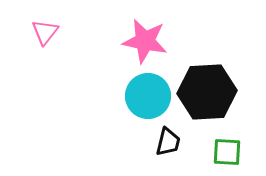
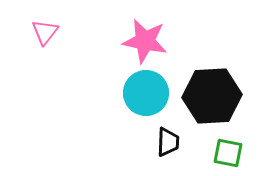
black hexagon: moved 5 px right, 4 px down
cyan circle: moved 2 px left, 3 px up
black trapezoid: rotated 12 degrees counterclockwise
green square: moved 1 px right, 1 px down; rotated 8 degrees clockwise
